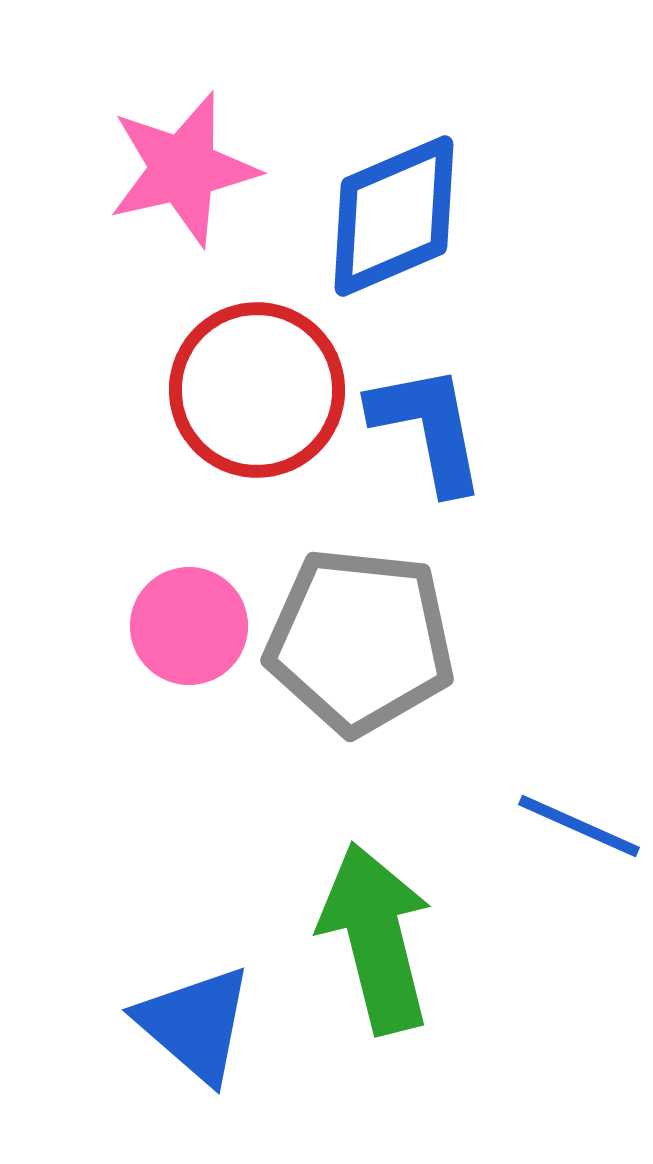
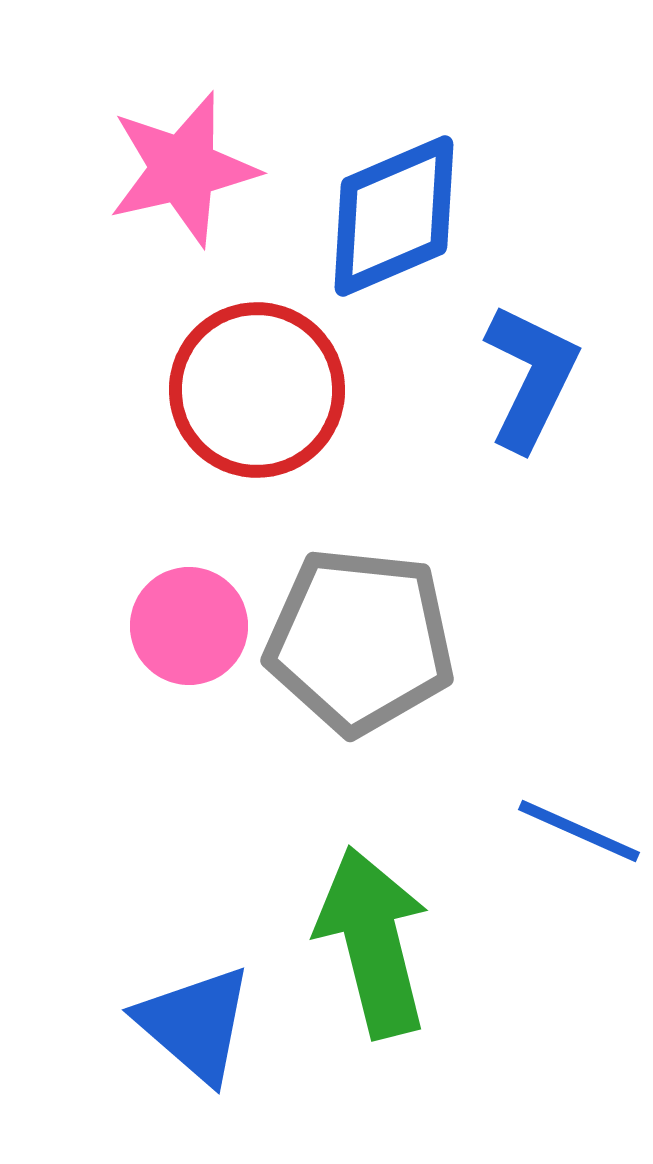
blue L-shape: moved 103 px right, 51 px up; rotated 37 degrees clockwise
blue line: moved 5 px down
green arrow: moved 3 px left, 4 px down
